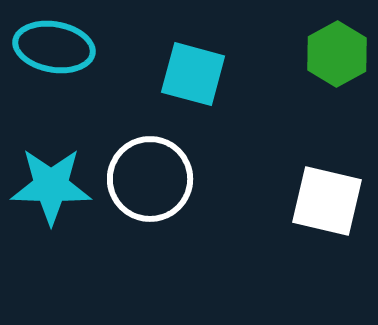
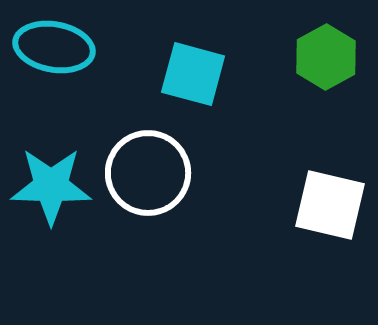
green hexagon: moved 11 px left, 3 px down
white circle: moved 2 px left, 6 px up
white square: moved 3 px right, 4 px down
